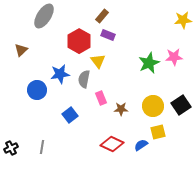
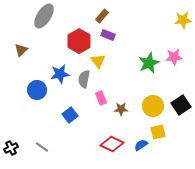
gray line: rotated 64 degrees counterclockwise
